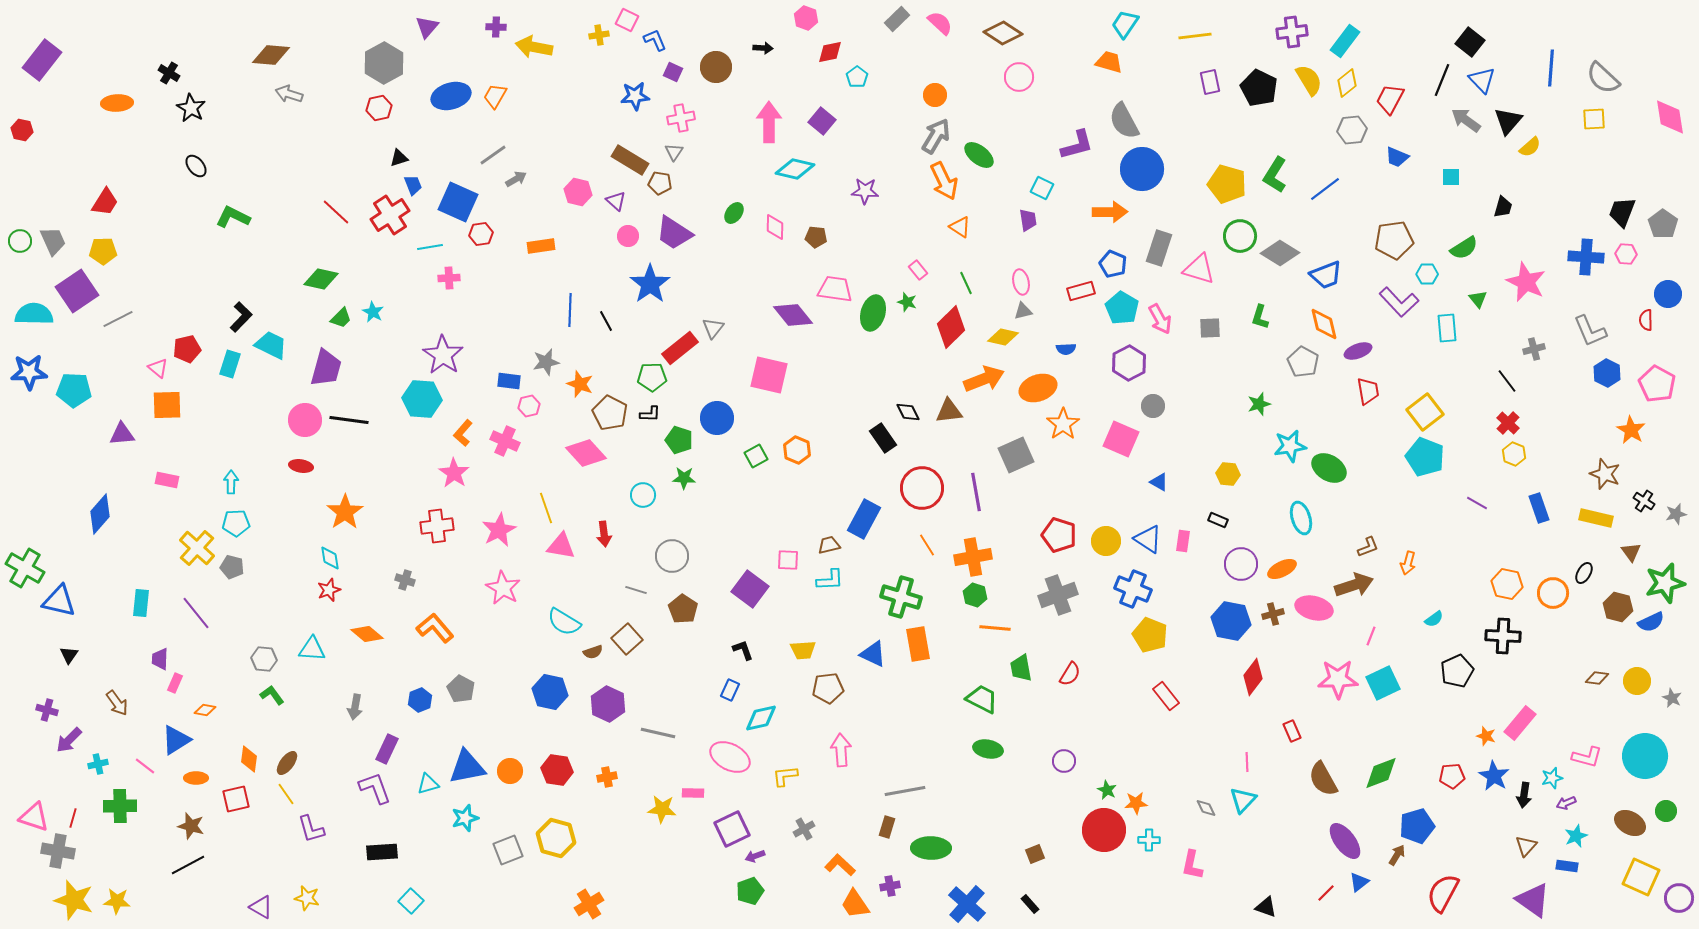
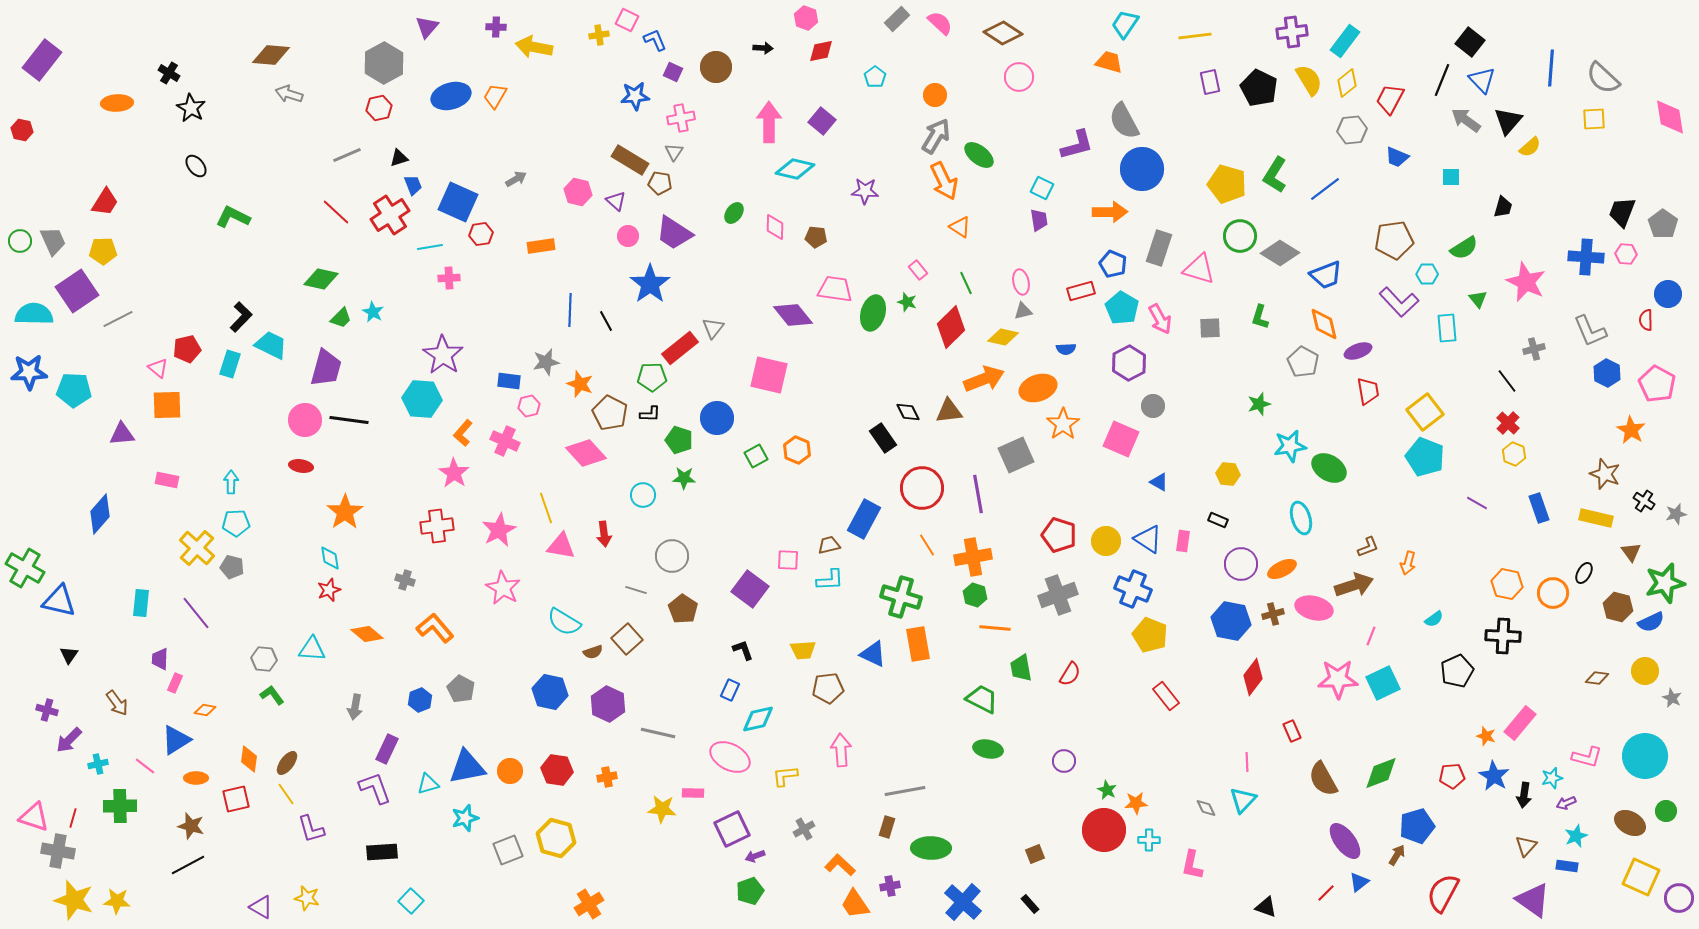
red diamond at (830, 52): moved 9 px left, 1 px up
cyan pentagon at (857, 77): moved 18 px right
gray line at (493, 155): moved 146 px left; rotated 12 degrees clockwise
purple trapezoid at (1028, 220): moved 11 px right
purple line at (976, 492): moved 2 px right, 2 px down
yellow circle at (1637, 681): moved 8 px right, 10 px up
cyan diamond at (761, 718): moved 3 px left, 1 px down
blue cross at (967, 904): moved 4 px left, 2 px up
